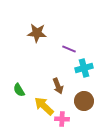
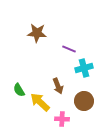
yellow arrow: moved 4 px left, 4 px up
